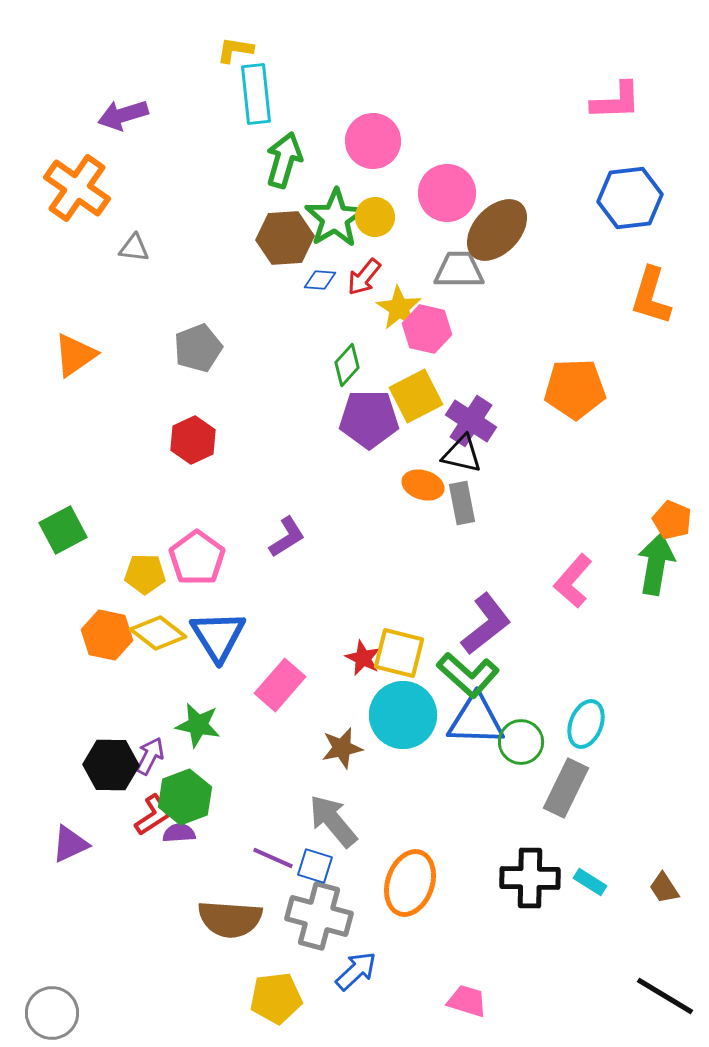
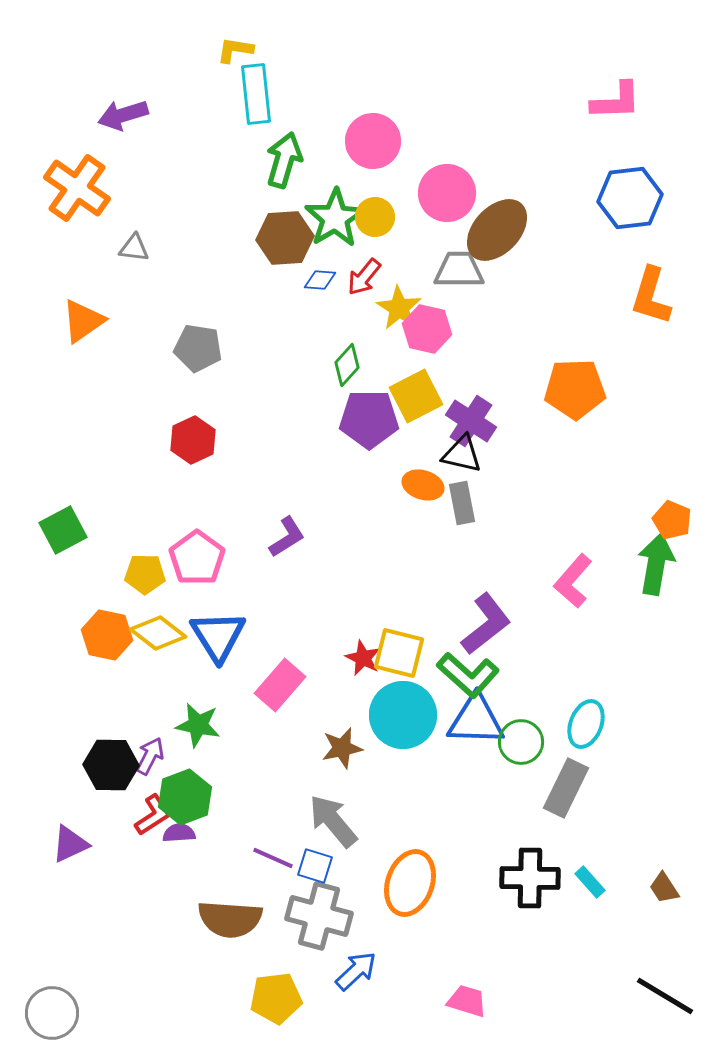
gray pentagon at (198, 348): rotated 30 degrees clockwise
orange triangle at (75, 355): moved 8 px right, 34 px up
cyan rectangle at (590, 882): rotated 16 degrees clockwise
